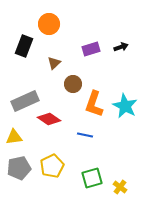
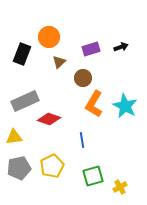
orange circle: moved 13 px down
black rectangle: moved 2 px left, 8 px down
brown triangle: moved 5 px right, 1 px up
brown circle: moved 10 px right, 6 px up
orange L-shape: rotated 12 degrees clockwise
red diamond: rotated 15 degrees counterclockwise
blue line: moved 3 px left, 5 px down; rotated 70 degrees clockwise
green square: moved 1 px right, 2 px up
yellow cross: rotated 24 degrees clockwise
